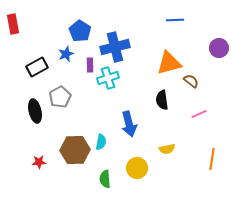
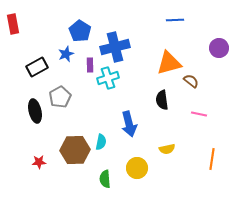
pink line: rotated 35 degrees clockwise
